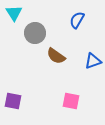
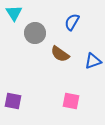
blue semicircle: moved 5 px left, 2 px down
brown semicircle: moved 4 px right, 2 px up
